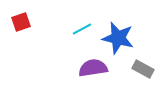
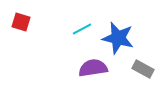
red square: rotated 36 degrees clockwise
